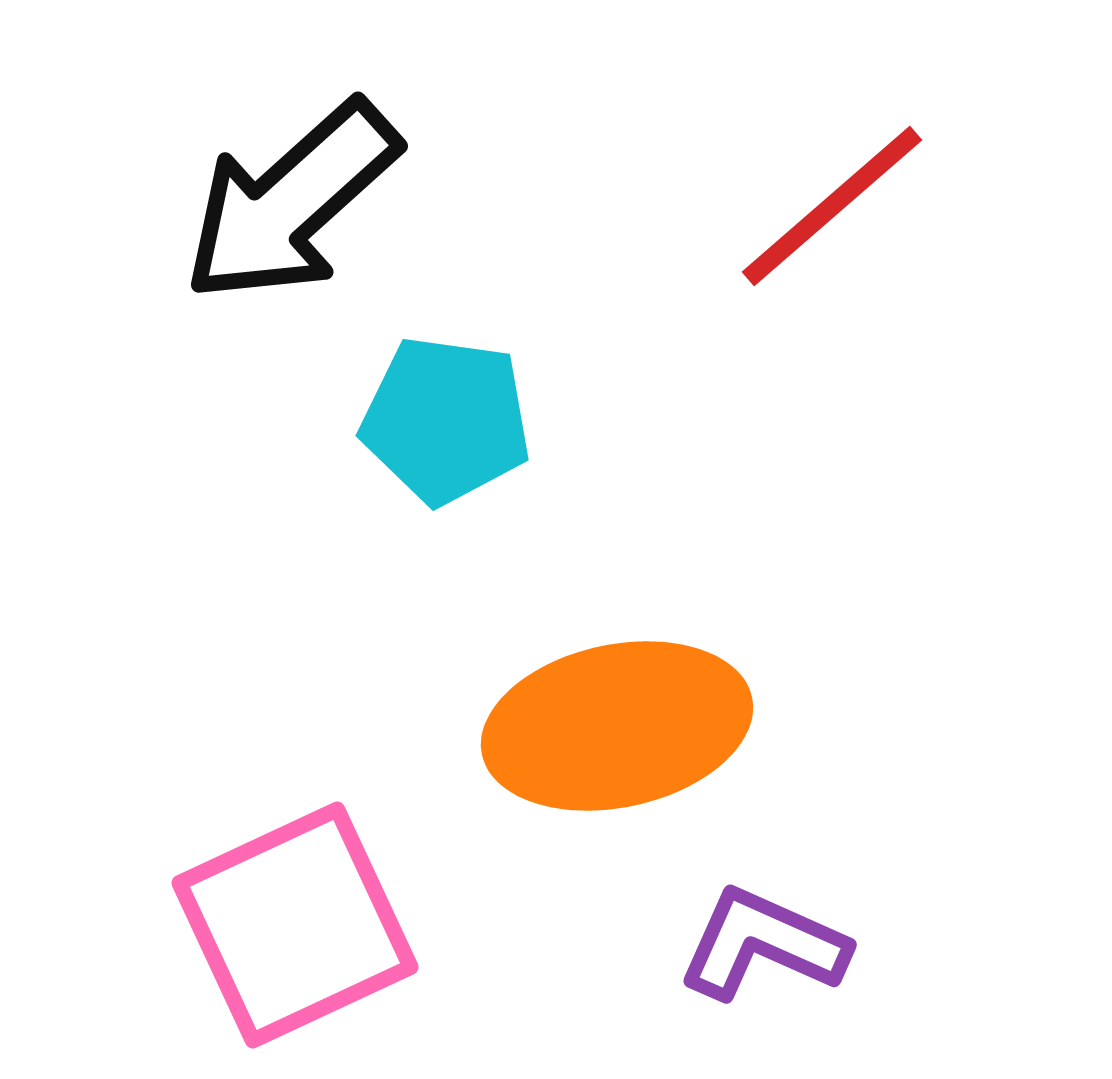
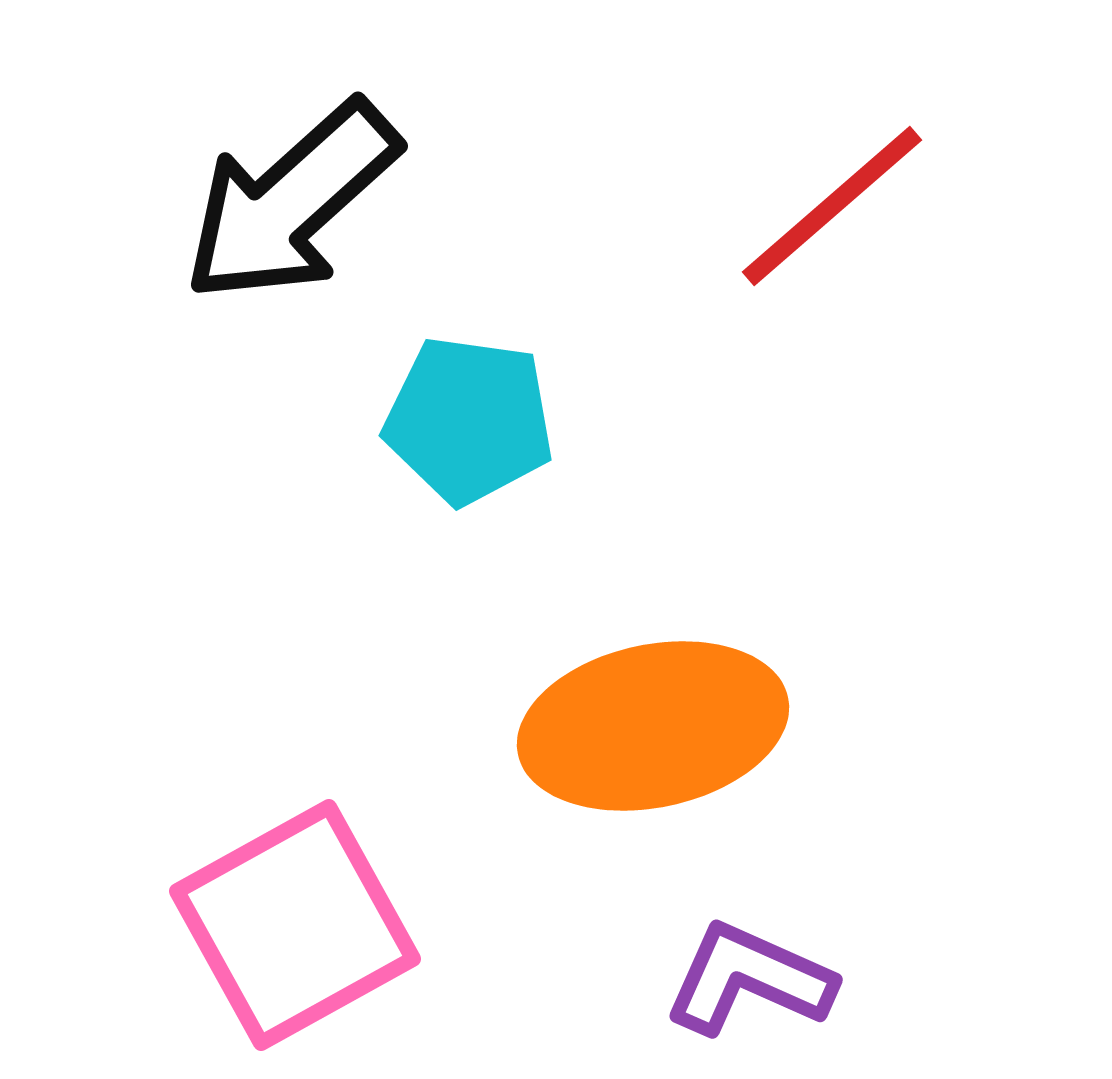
cyan pentagon: moved 23 px right
orange ellipse: moved 36 px right
pink square: rotated 4 degrees counterclockwise
purple L-shape: moved 14 px left, 35 px down
